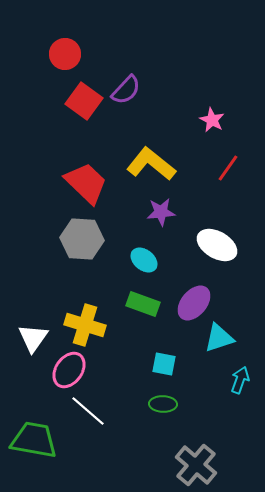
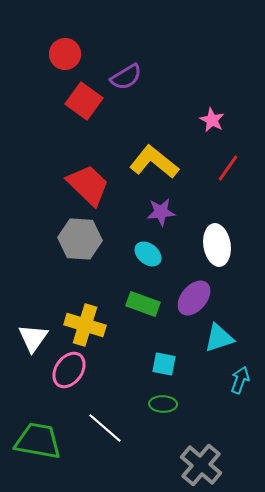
purple semicircle: moved 13 px up; rotated 16 degrees clockwise
yellow L-shape: moved 3 px right, 2 px up
red trapezoid: moved 2 px right, 2 px down
gray hexagon: moved 2 px left
white ellipse: rotated 51 degrees clockwise
cyan ellipse: moved 4 px right, 6 px up
purple ellipse: moved 5 px up
white line: moved 17 px right, 17 px down
green trapezoid: moved 4 px right, 1 px down
gray cross: moved 5 px right
